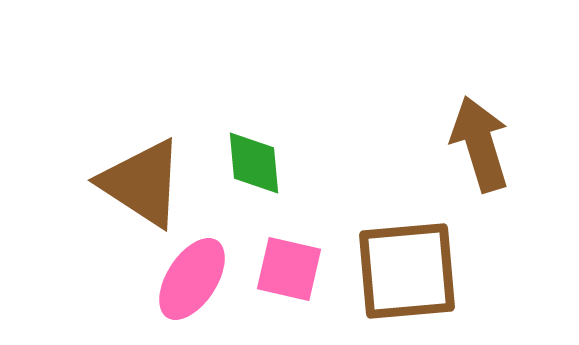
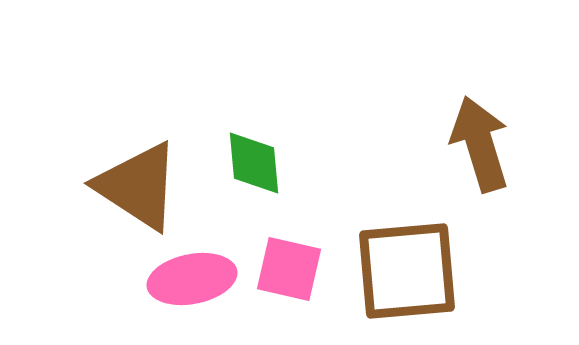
brown triangle: moved 4 px left, 3 px down
pink ellipse: rotated 46 degrees clockwise
